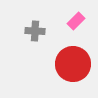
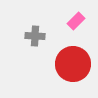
gray cross: moved 5 px down
